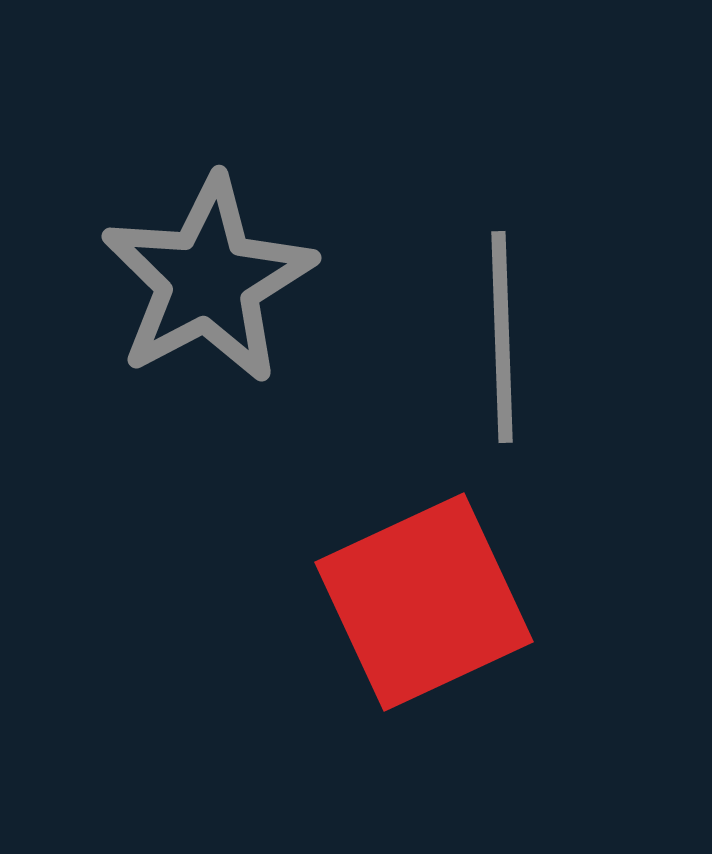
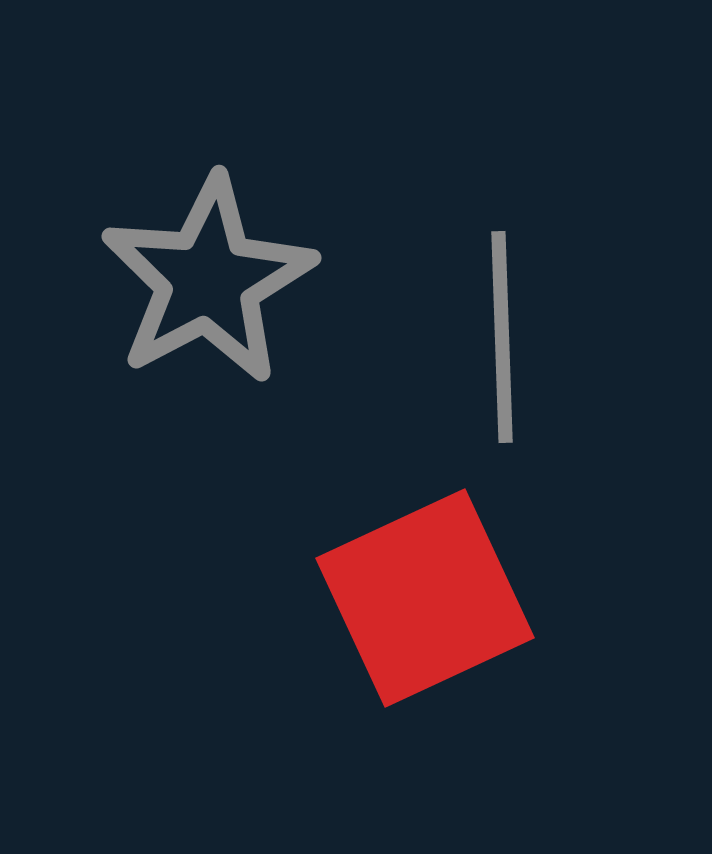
red square: moved 1 px right, 4 px up
